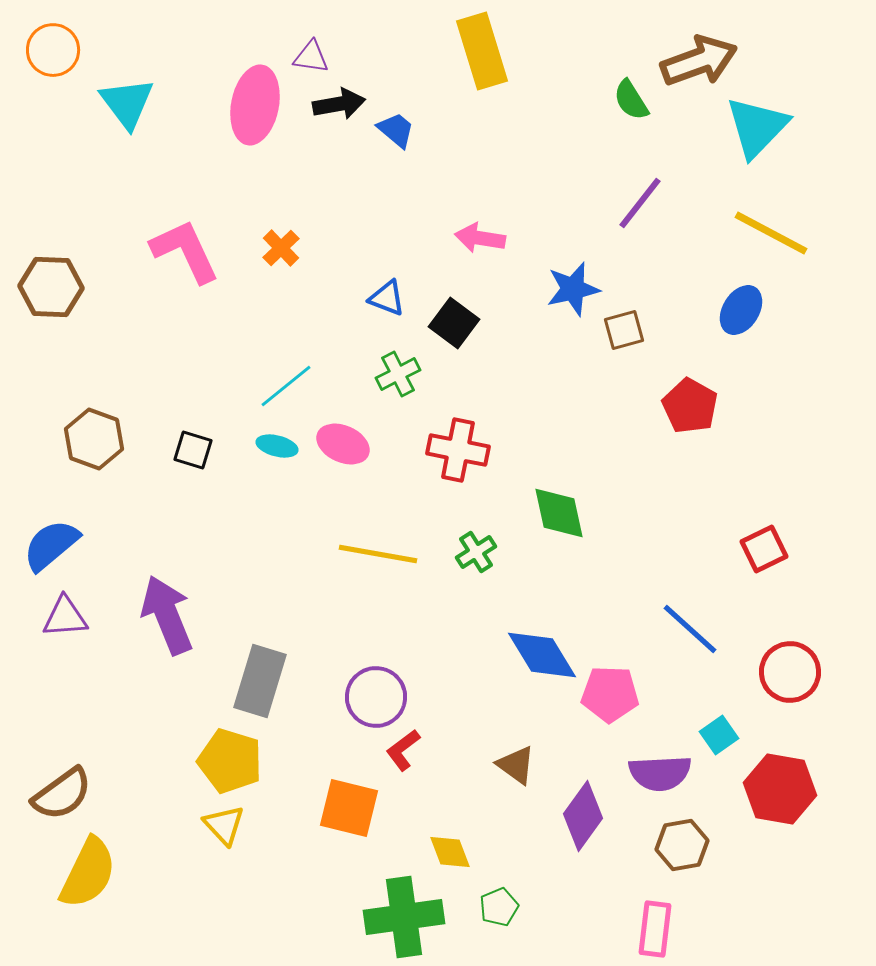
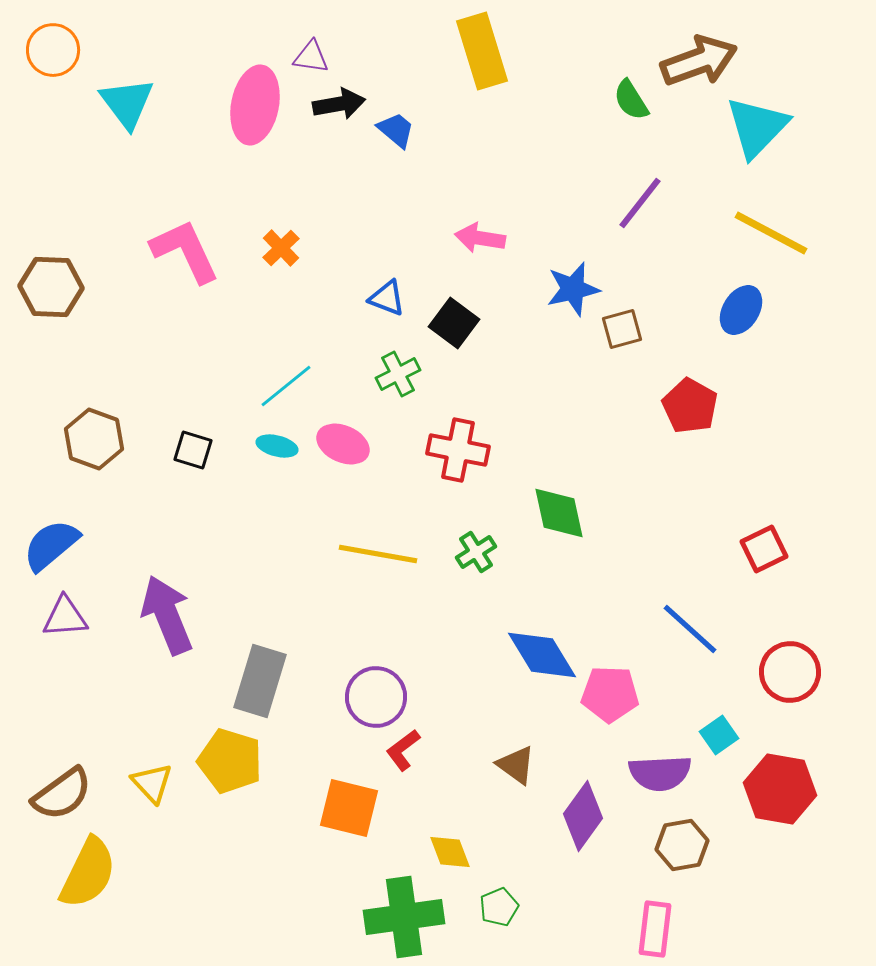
brown square at (624, 330): moved 2 px left, 1 px up
yellow triangle at (224, 825): moved 72 px left, 42 px up
